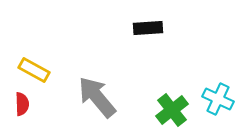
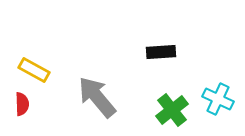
black rectangle: moved 13 px right, 24 px down
